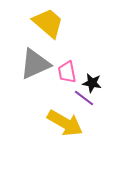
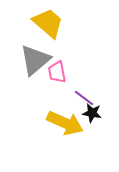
gray triangle: moved 4 px up; rotated 16 degrees counterclockwise
pink trapezoid: moved 10 px left
black star: moved 30 px down
yellow arrow: rotated 6 degrees counterclockwise
